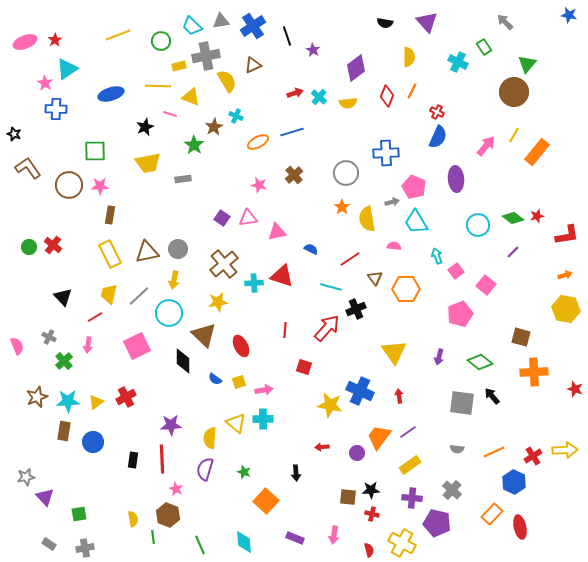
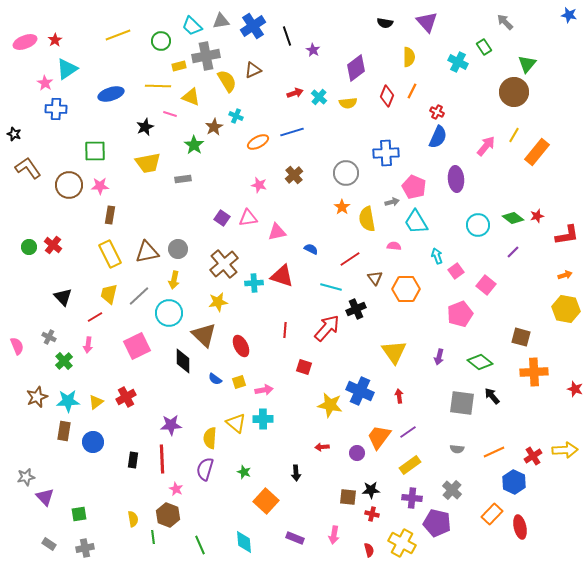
brown triangle at (253, 65): moved 5 px down
